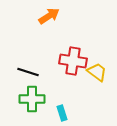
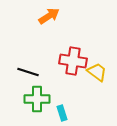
green cross: moved 5 px right
